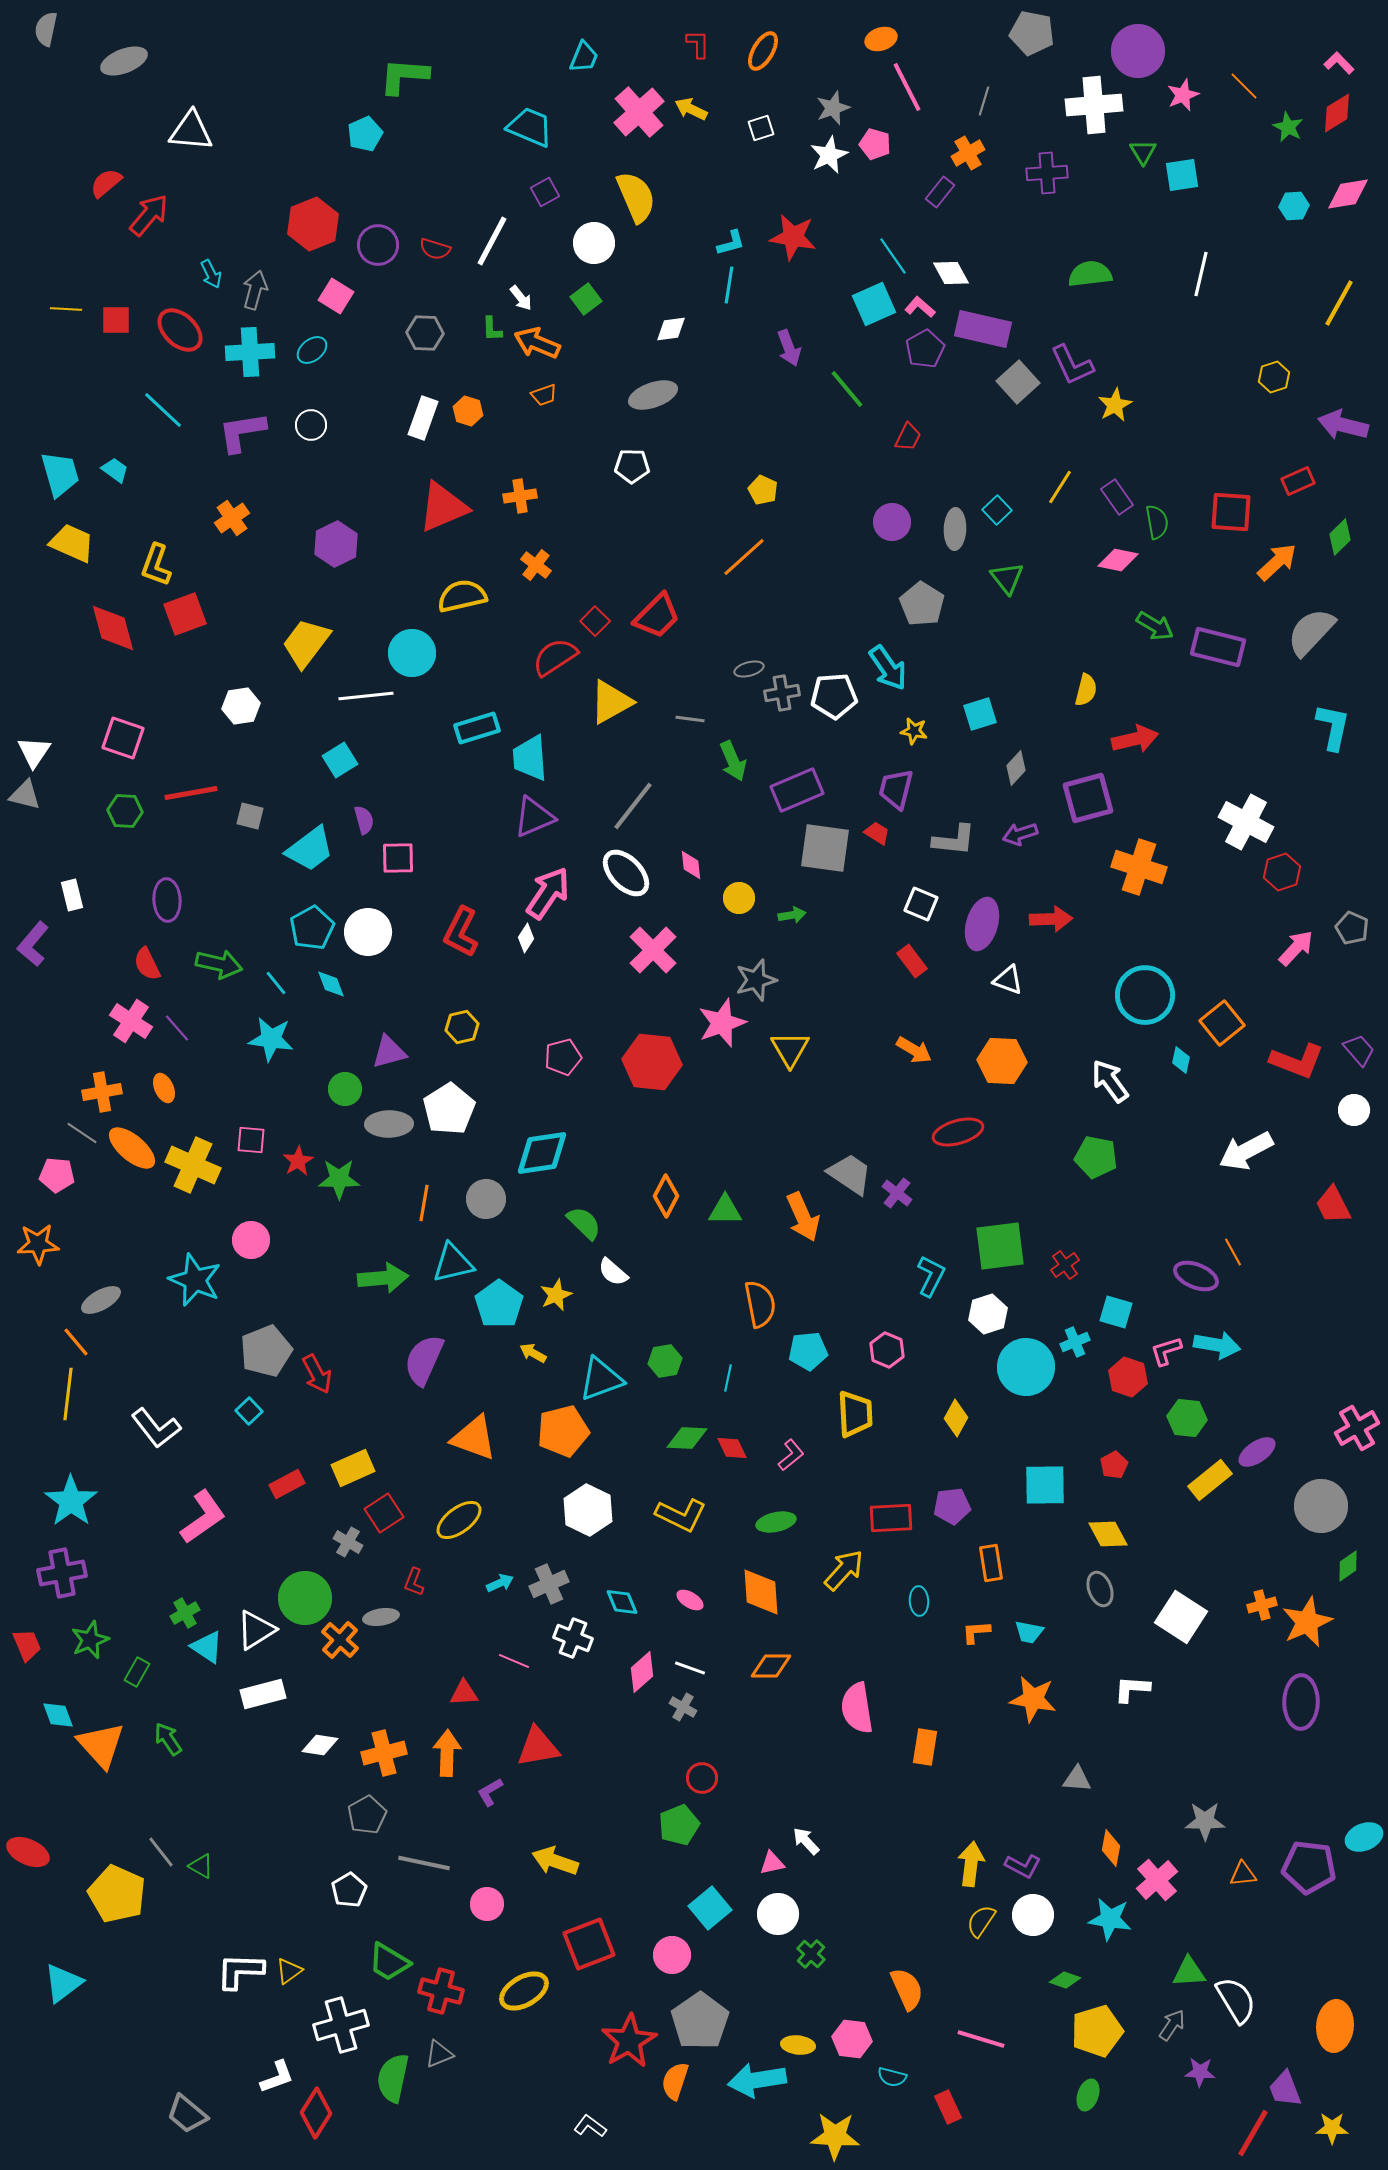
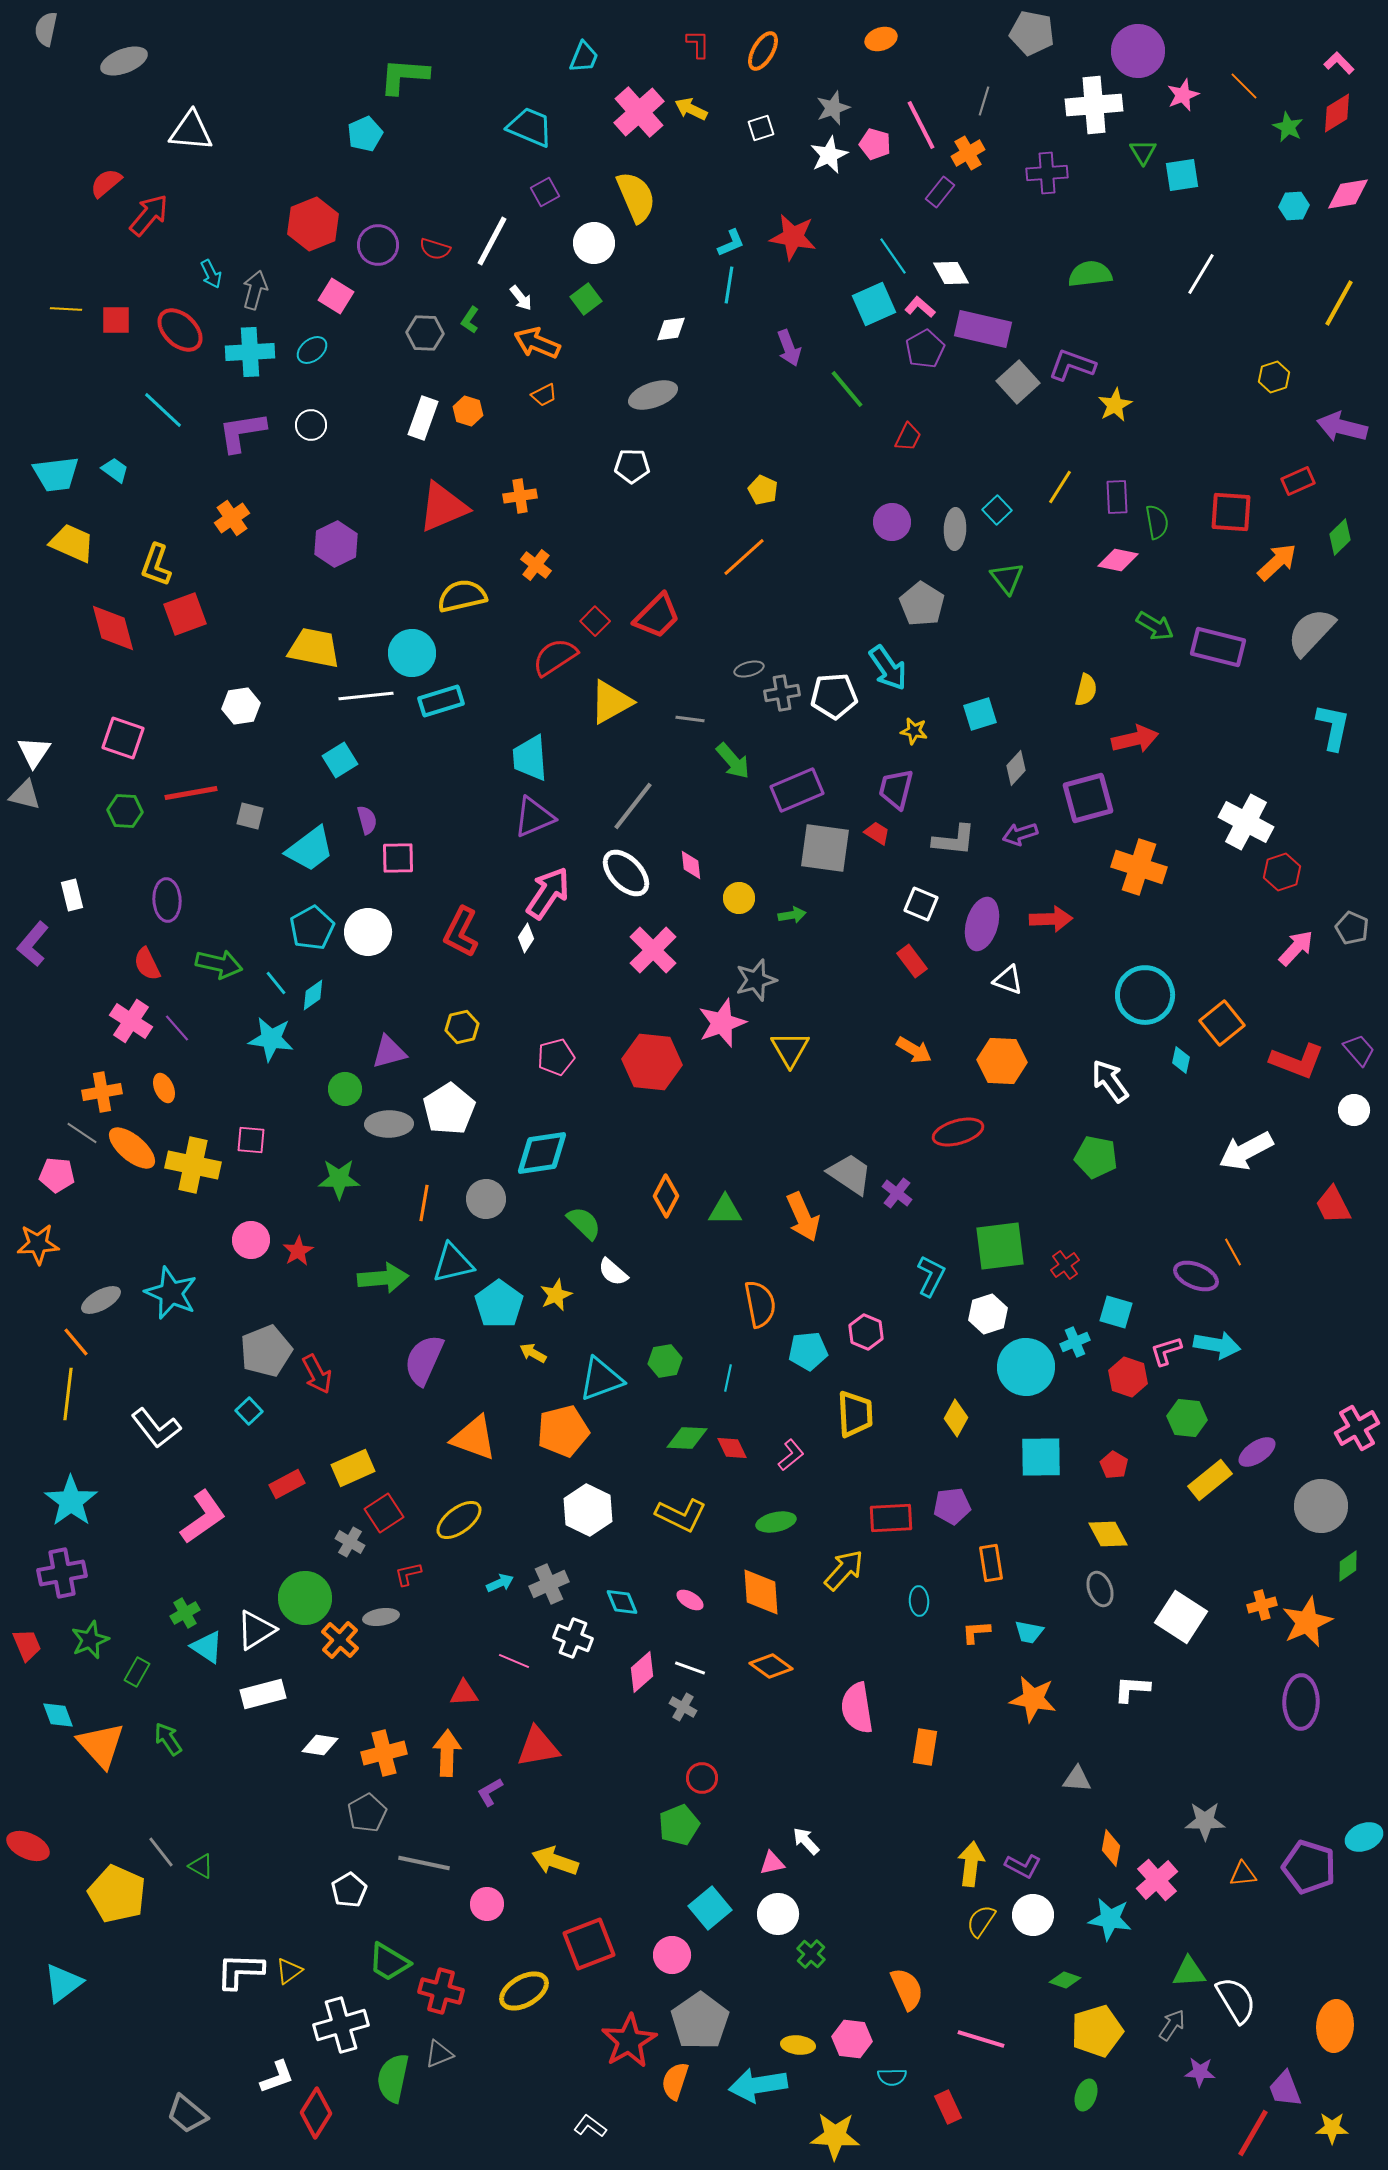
pink line at (907, 87): moved 14 px right, 38 px down
cyan L-shape at (731, 243): rotated 8 degrees counterclockwise
white line at (1201, 274): rotated 18 degrees clockwise
green L-shape at (492, 329): moved 22 px left, 9 px up; rotated 36 degrees clockwise
purple L-shape at (1072, 365): rotated 135 degrees clockwise
orange trapezoid at (544, 395): rotated 8 degrees counterclockwise
purple arrow at (1343, 425): moved 1 px left, 2 px down
cyan trapezoid at (60, 474): moved 4 px left; rotated 99 degrees clockwise
purple rectangle at (1117, 497): rotated 32 degrees clockwise
yellow trapezoid at (306, 643): moved 8 px right, 5 px down; rotated 64 degrees clockwise
cyan rectangle at (477, 728): moved 36 px left, 27 px up
green arrow at (733, 761): rotated 18 degrees counterclockwise
purple semicircle at (364, 820): moved 3 px right
cyan diamond at (331, 984): moved 18 px left, 11 px down; rotated 76 degrees clockwise
pink pentagon at (563, 1057): moved 7 px left
red star at (298, 1161): moved 90 px down
yellow cross at (193, 1165): rotated 12 degrees counterclockwise
cyan star at (195, 1280): moved 24 px left, 13 px down
pink hexagon at (887, 1350): moved 21 px left, 18 px up
red pentagon at (1114, 1465): rotated 12 degrees counterclockwise
cyan square at (1045, 1485): moved 4 px left, 28 px up
gray cross at (348, 1542): moved 2 px right
red L-shape at (414, 1582): moved 6 px left, 8 px up; rotated 56 degrees clockwise
orange diamond at (771, 1666): rotated 36 degrees clockwise
gray pentagon at (367, 1815): moved 2 px up
red ellipse at (28, 1852): moved 6 px up
purple pentagon at (1309, 1867): rotated 10 degrees clockwise
cyan semicircle at (892, 2077): rotated 16 degrees counterclockwise
cyan arrow at (757, 2080): moved 1 px right, 5 px down
green ellipse at (1088, 2095): moved 2 px left
